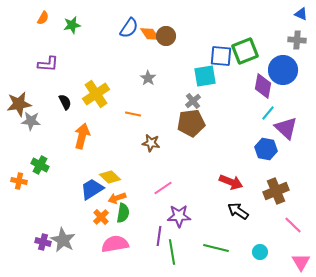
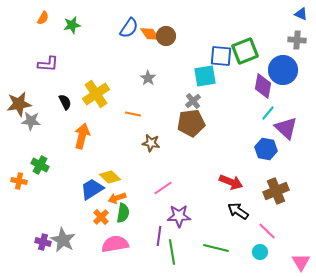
pink line at (293, 225): moved 26 px left, 6 px down
